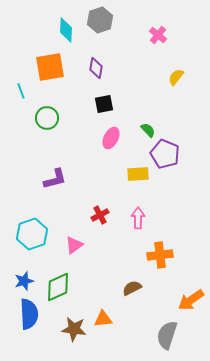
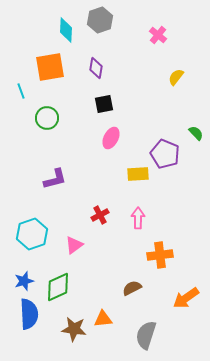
green semicircle: moved 48 px right, 3 px down
orange arrow: moved 5 px left, 2 px up
gray semicircle: moved 21 px left
